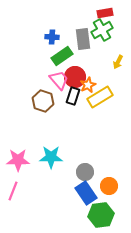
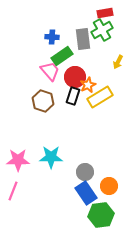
pink trapezoid: moved 9 px left, 9 px up
